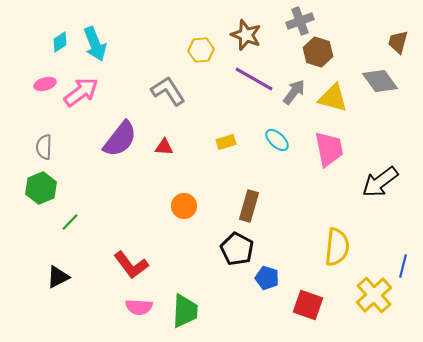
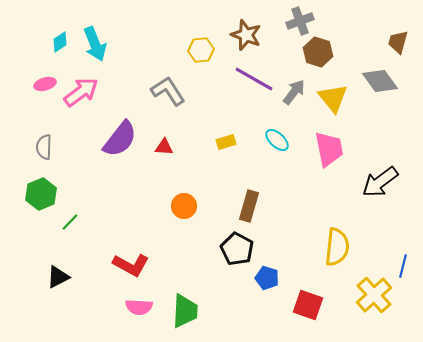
yellow triangle: rotated 36 degrees clockwise
green hexagon: moved 6 px down
red L-shape: rotated 24 degrees counterclockwise
